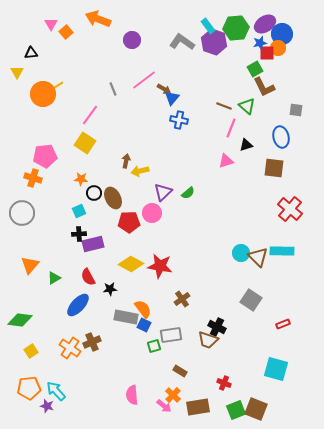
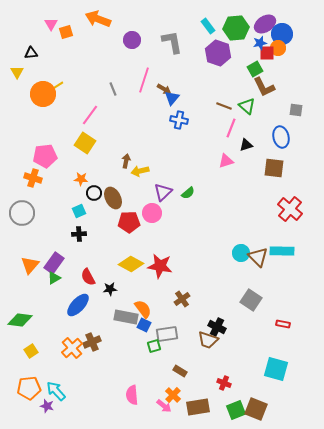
orange square at (66, 32): rotated 24 degrees clockwise
gray L-shape at (182, 42): moved 10 px left; rotated 45 degrees clockwise
purple hexagon at (214, 42): moved 4 px right, 11 px down
pink line at (144, 80): rotated 35 degrees counterclockwise
purple rectangle at (93, 244): moved 39 px left, 19 px down; rotated 40 degrees counterclockwise
red rectangle at (283, 324): rotated 32 degrees clockwise
gray rectangle at (171, 335): moved 4 px left, 1 px up
orange cross at (70, 348): moved 2 px right; rotated 15 degrees clockwise
